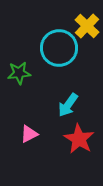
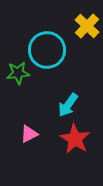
cyan circle: moved 12 px left, 2 px down
green star: moved 1 px left
red star: moved 4 px left
